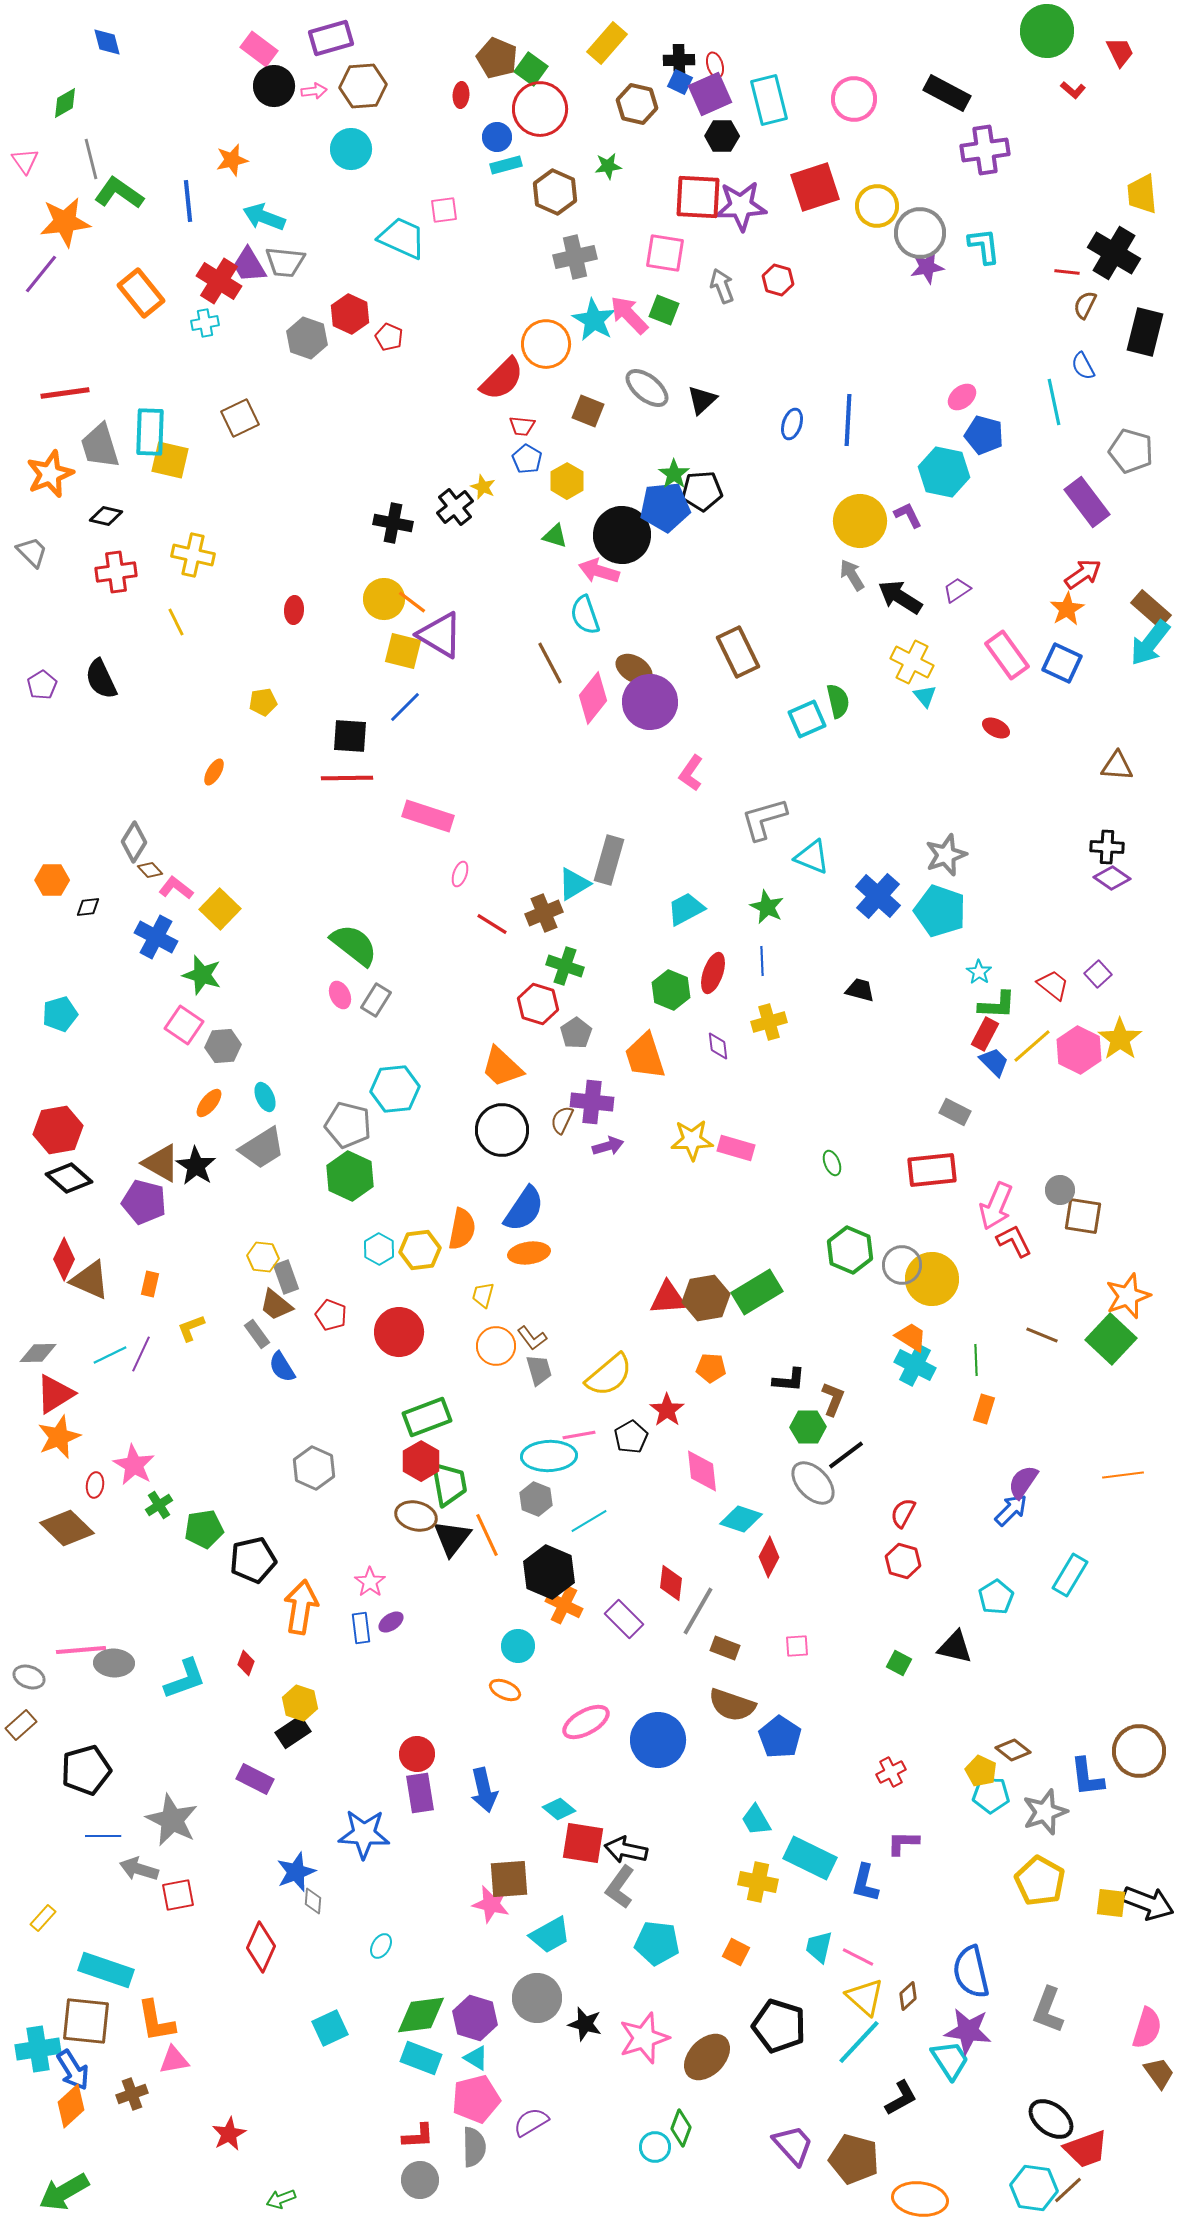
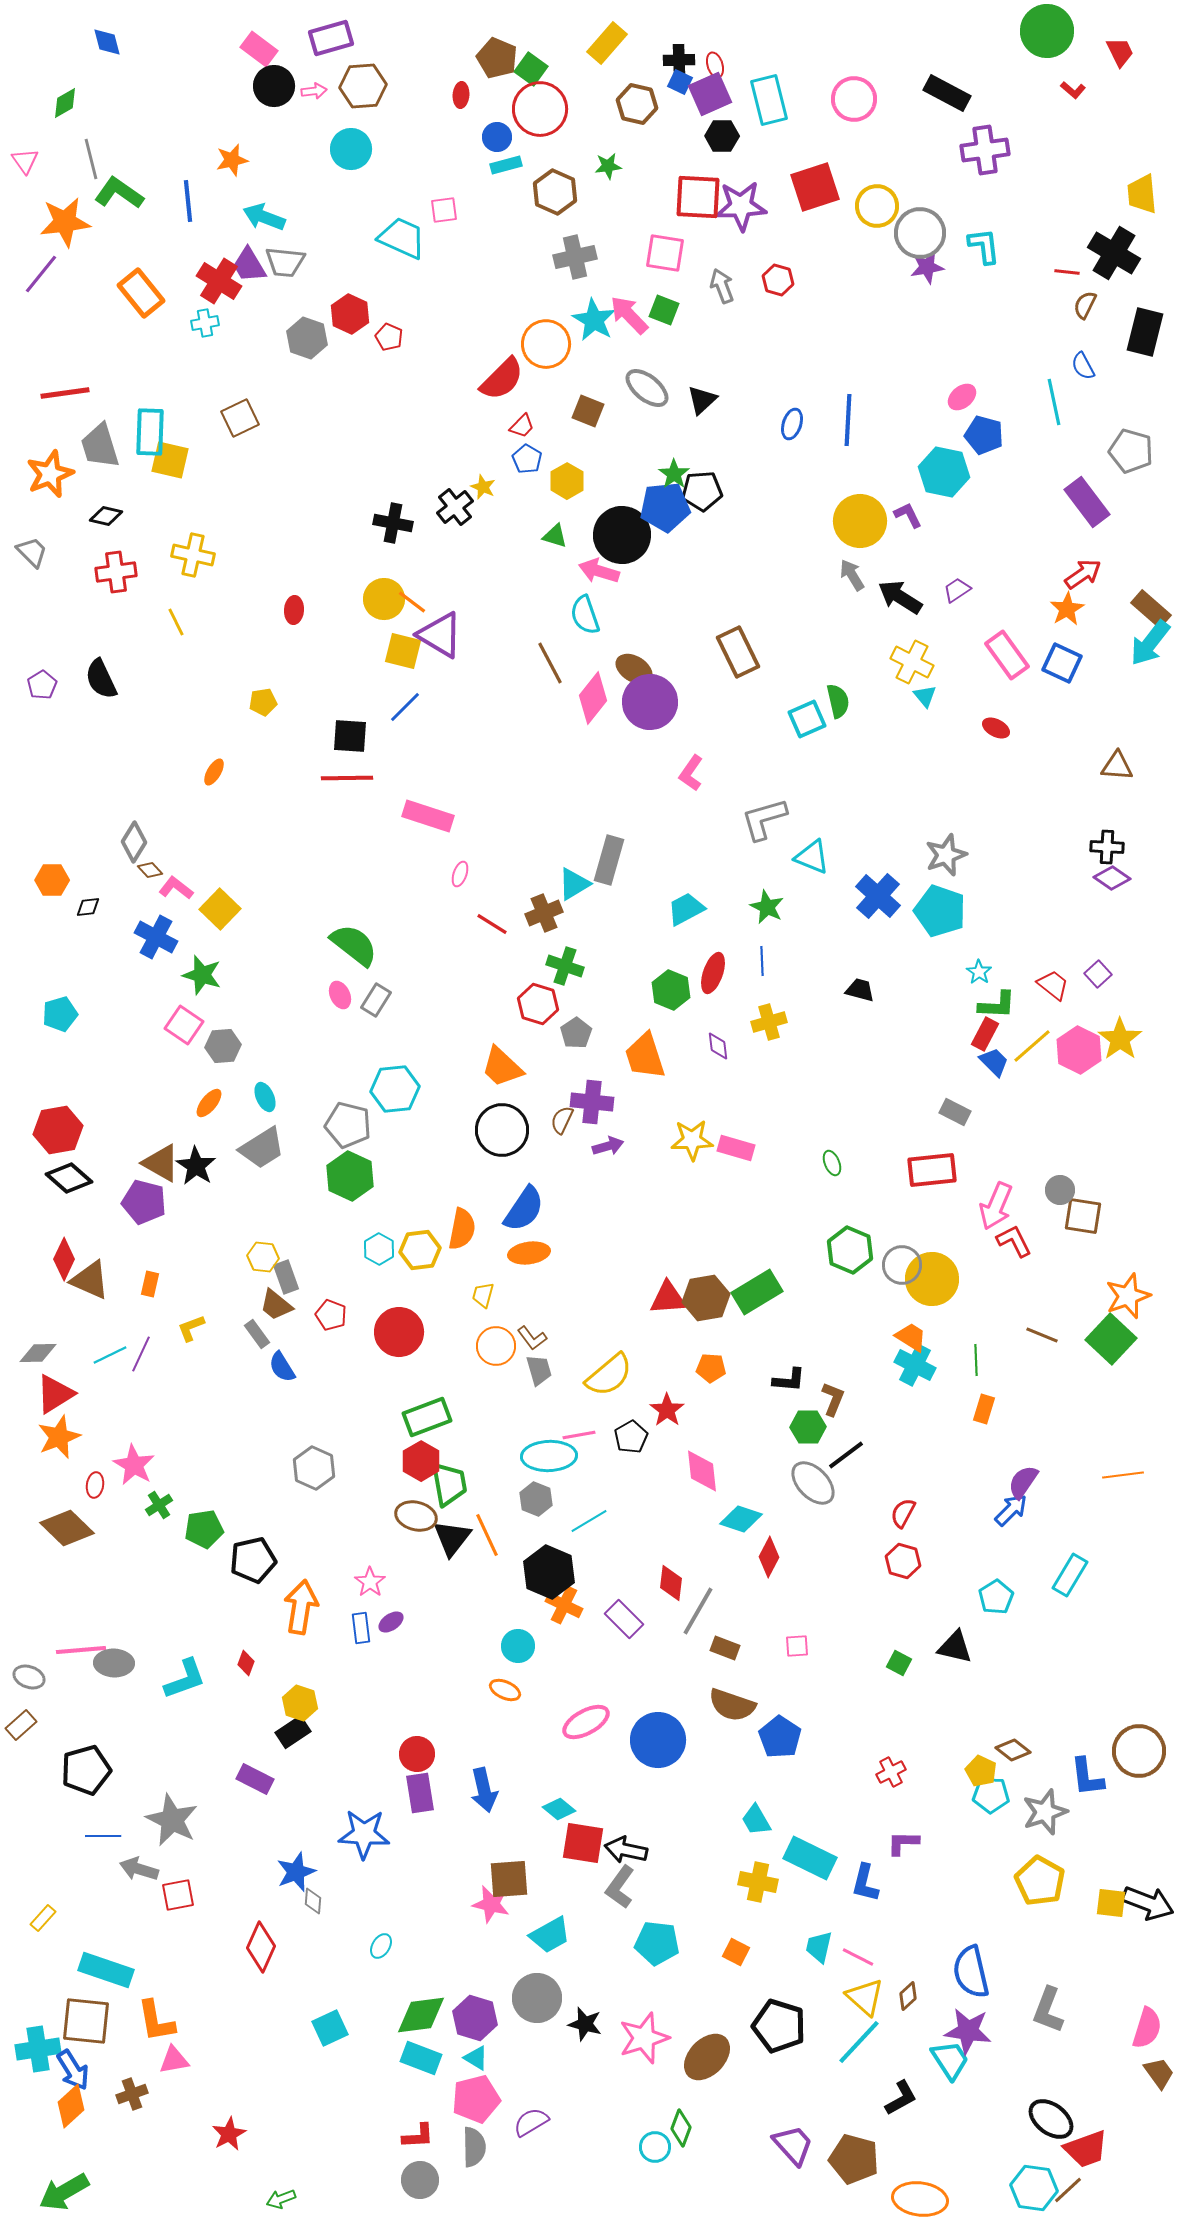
red trapezoid at (522, 426): rotated 52 degrees counterclockwise
